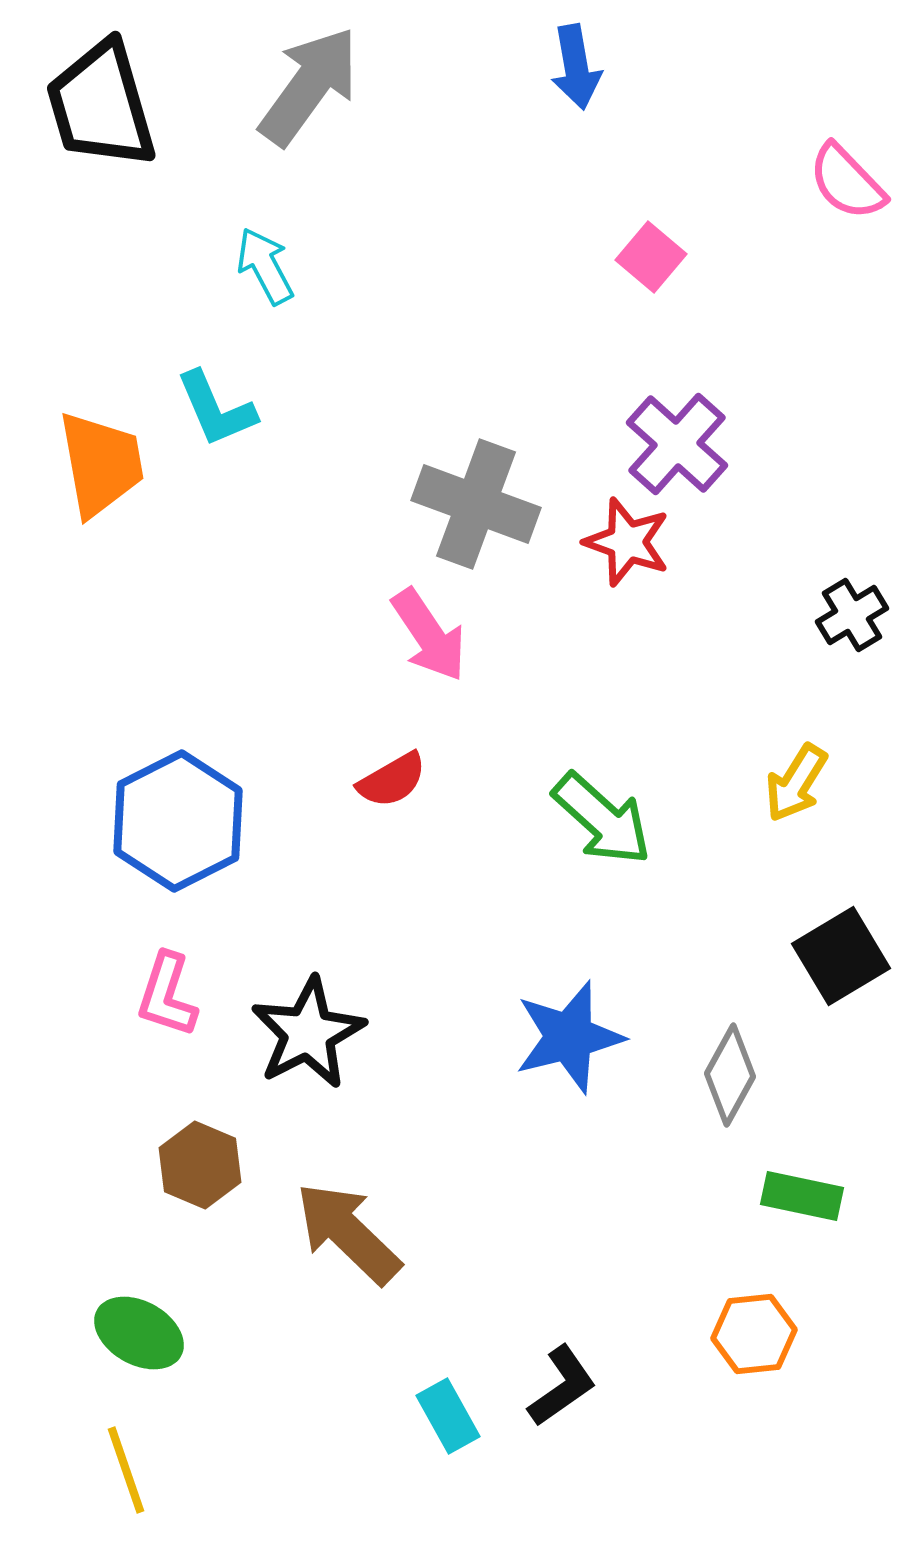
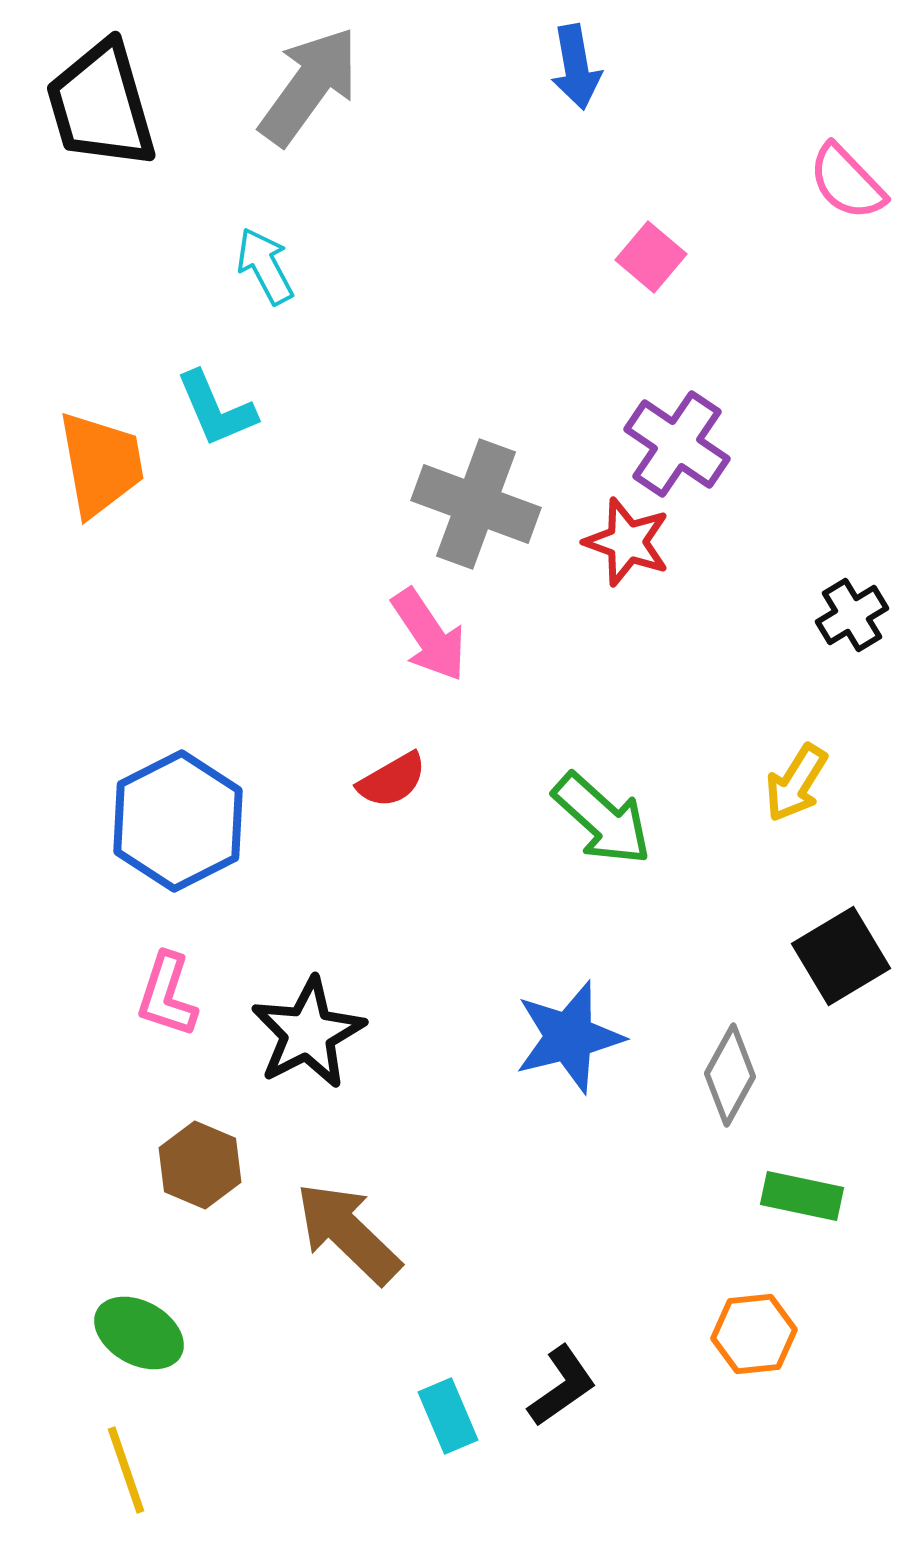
purple cross: rotated 8 degrees counterclockwise
cyan rectangle: rotated 6 degrees clockwise
